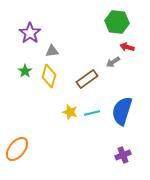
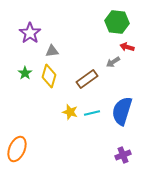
green star: moved 2 px down
orange ellipse: rotated 15 degrees counterclockwise
